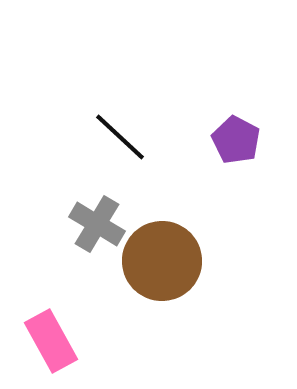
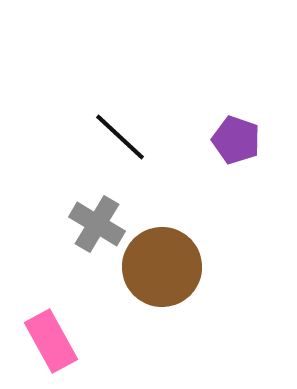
purple pentagon: rotated 9 degrees counterclockwise
brown circle: moved 6 px down
